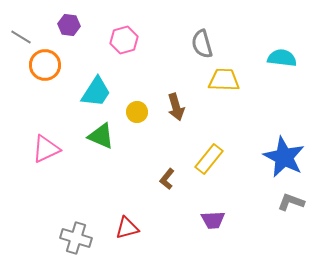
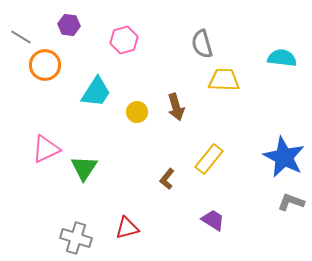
green triangle: moved 17 px left, 32 px down; rotated 40 degrees clockwise
purple trapezoid: rotated 145 degrees counterclockwise
